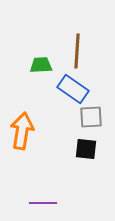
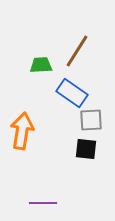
brown line: rotated 28 degrees clockwise
blue rectangle: moved 1 px left, 4 px down
gray square: moved 3 px down
